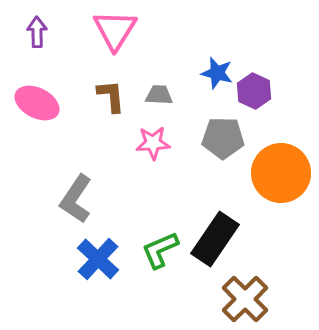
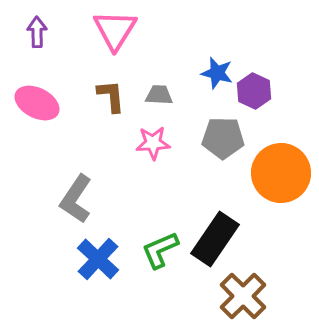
brown cross: moved 2 px left, 3 px up
